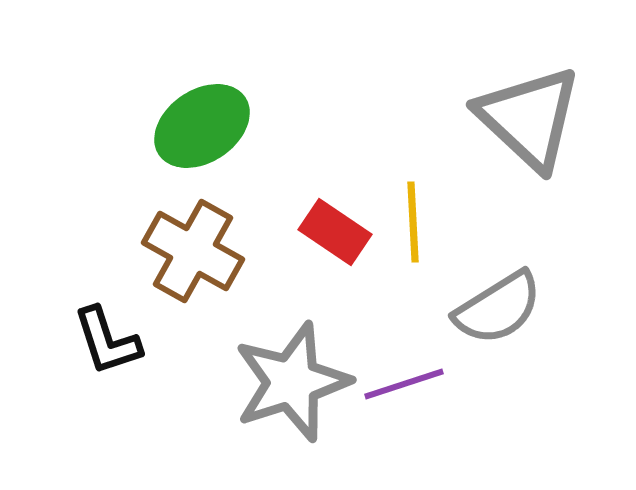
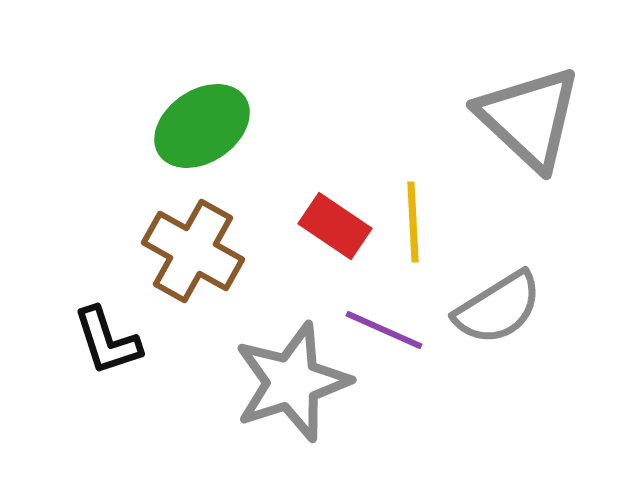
red rectangle: moved 6 px up
purple line: moved 20 px left, 54 px up; rotated 42 degrees clockwise
